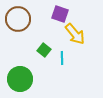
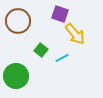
brown circle: moved 2 px down
green square: moved 3 px left
cyan line: rotated 64 degrees clockwise
green circle: moved 4 px left, 3 px up
